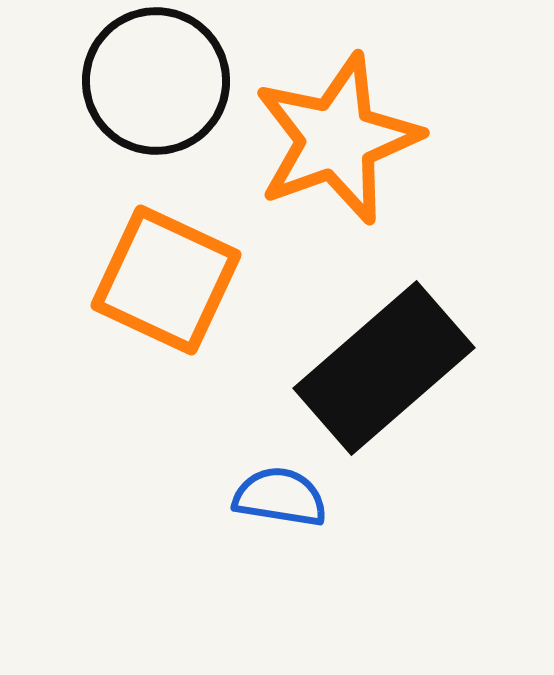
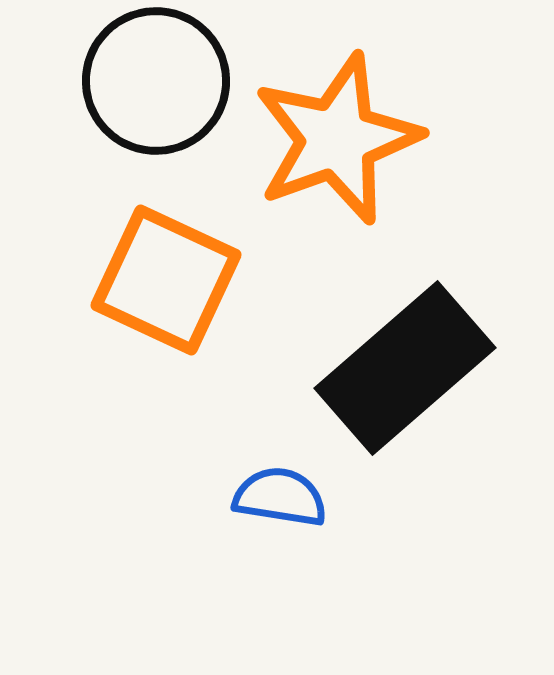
black rectangle: moved 21 px right
